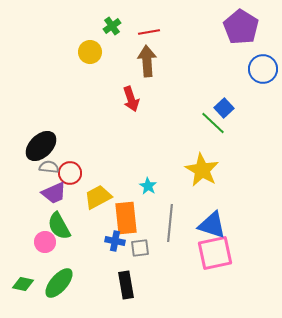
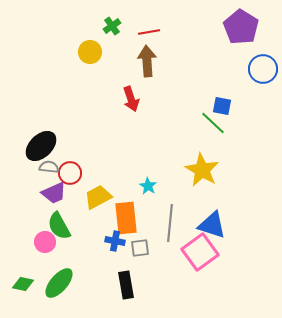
blue square: moved 2 px left, 2 px up; rotated 36 degrees counterclockwise
pink square: moved 15 px left, 1 px up; rotated 24 degrees counterclockwise
